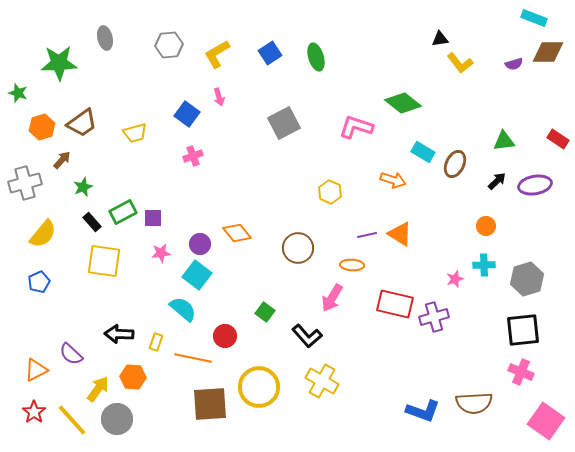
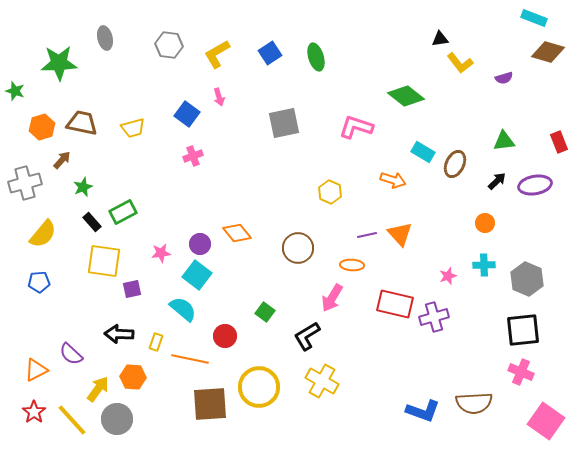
gray hexagon at (169, 45): rotated 12 degrees clockwise
brown diamond at (548, 52): rotated 16 degrees clockwise
purple semicircle at (514, 64): moved 10 px left, 14 px down
green star at (18, 93): moved 3 px left, 2 px up
green diamond at (403, 103): moved 3 px right, 7 px up
brown trapezoid at (82, 123): rotated 132 degrees counterclockwise
gray square at (284, 123): rotated 16 degrees clockwise
yellow trapezoid at (135, 133): moved 2 px left, 5 px up
red rectangle at (558, 139): moved 1 px right, 3 px down; rotated 35 degrees clockwise
purple square at (153, 218): moved 21 px left, 71 px down; rotated 12 degrees counterclockwise
orange circle at (486, 226): moved 1 px left, 3 px up
orange triangle at (400, 234): rotated 16 degrees clockwise
pink star at (455, 279): moved 7 px left, 3 px up
gray hexagon at (527, 279): rotated 20 degrees counterclockwise
blue pentagon at (39, 282): rotated 20 degrees clockwise
black L-shape at (307, 336): rotated 100 degrees clockwise
orange line at (193, 358): moved 3 px left, 1 px down
